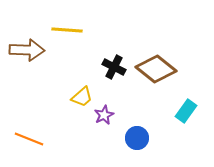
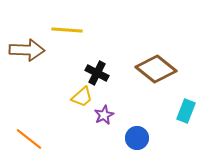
black cross: moved 17 px left, 6 px down
cyan rectangle: rotated 15 degrees counterclockwise
orange line: rotated 16 degrees clockwise
